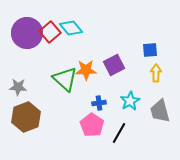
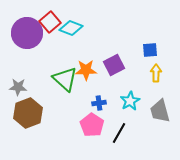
cyan diamond: rotated 30 degrees counterclockwise
red square: moved 10 px up
brown hexagon: moved 2 px right, 4 px up
